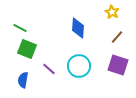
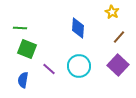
green line: rotated 24 degrees counterclockwise
brown line: moved 2 px right
purple square: rotated 25 degrees clockwise
